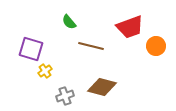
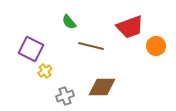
purple square: rotated 10 degrees clockwise
brown diamond: rotated 16 degrees counterclockwise
